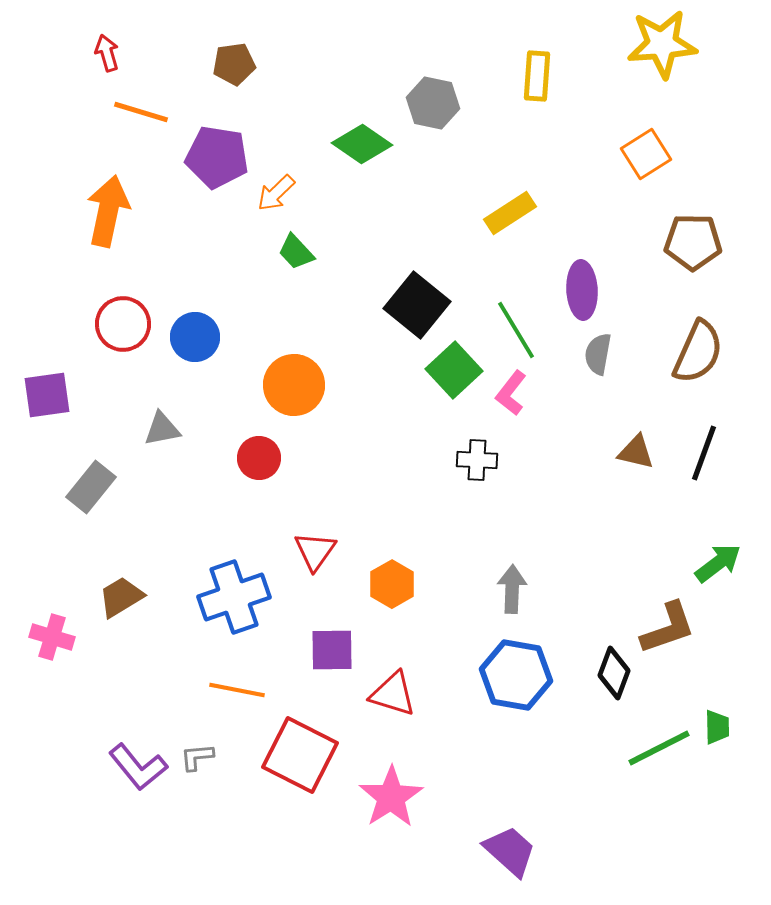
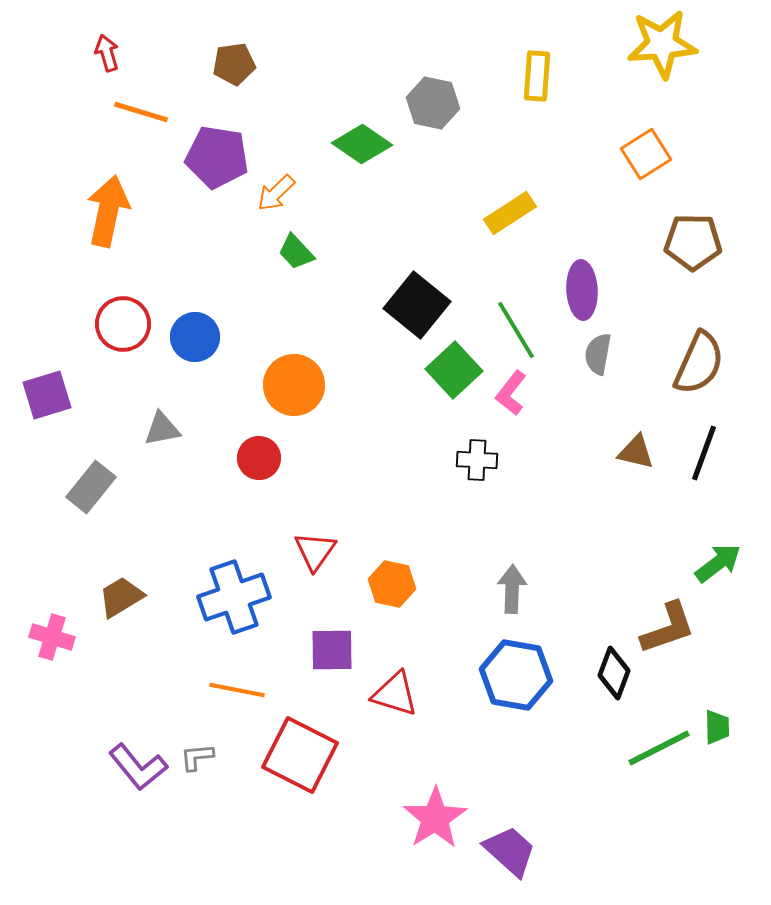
brown semicircle at (698, 352): moved 1 px right, 11 px down
purple square at (47, 395): rotated 9 degrees counterclockwise
orange hexagon at (392, 584): rotated 18 degrees counterclockwise
red triangle at (393, 694): moved 2 px right
pink star at (391, 797): moved 44 px right, 21 px down
